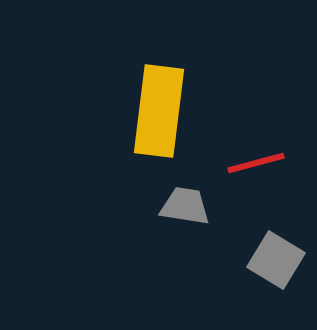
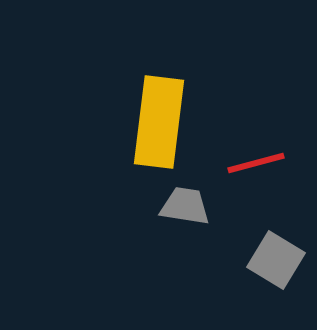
yellow rectangle: moved 11 px down
